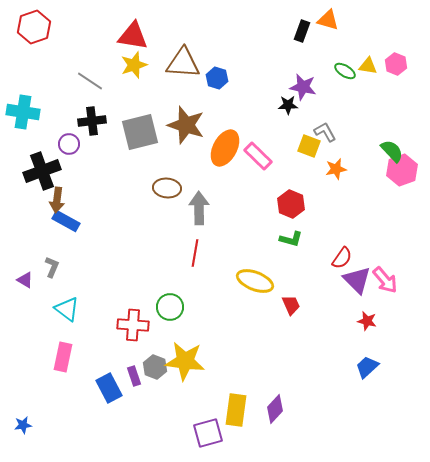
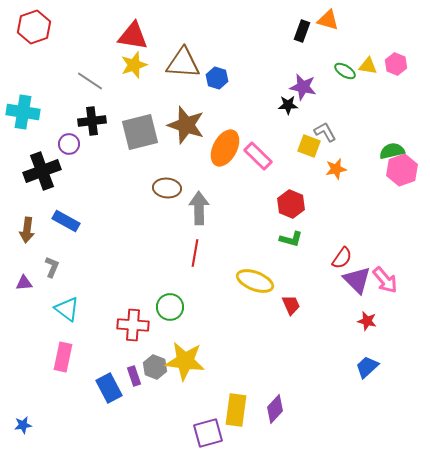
green semicircle at (392, 151): rotated 60 degrees counterclockwise
brown arrow at (57, 200): moved 30 px left, 30 px down
purple triangle at (25, 280): moved 1 px left, 3 px down; rotated 36 degrees counterclockwise
